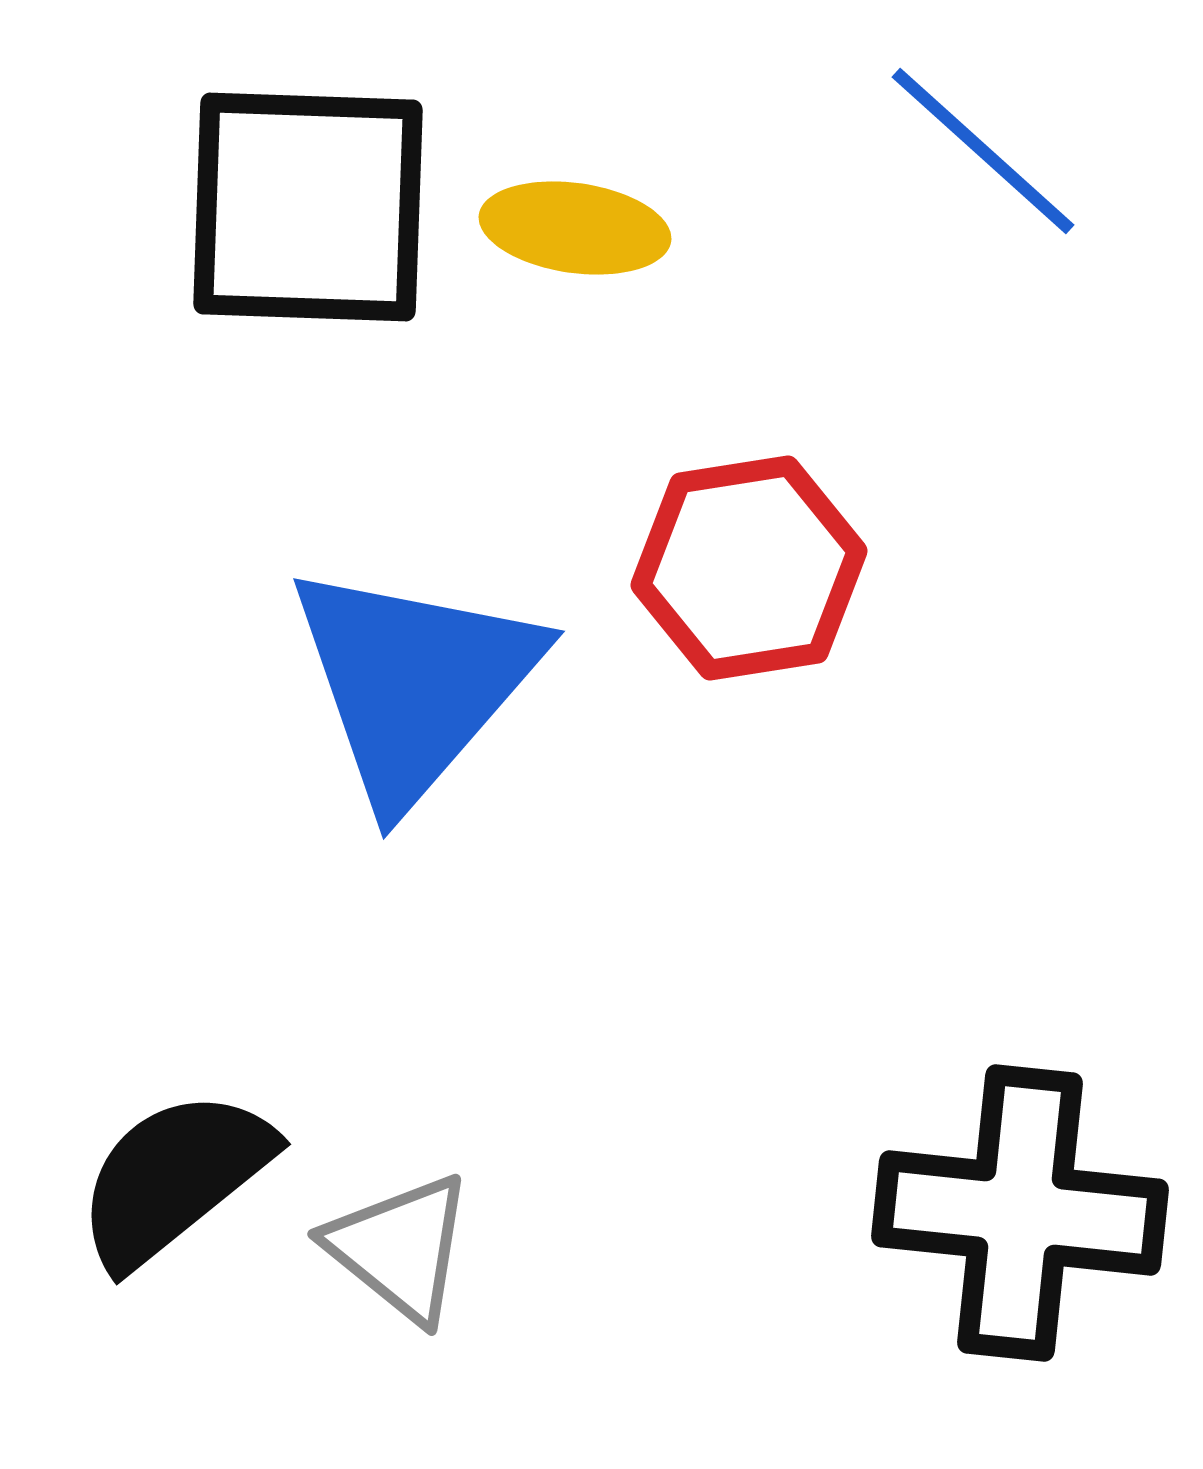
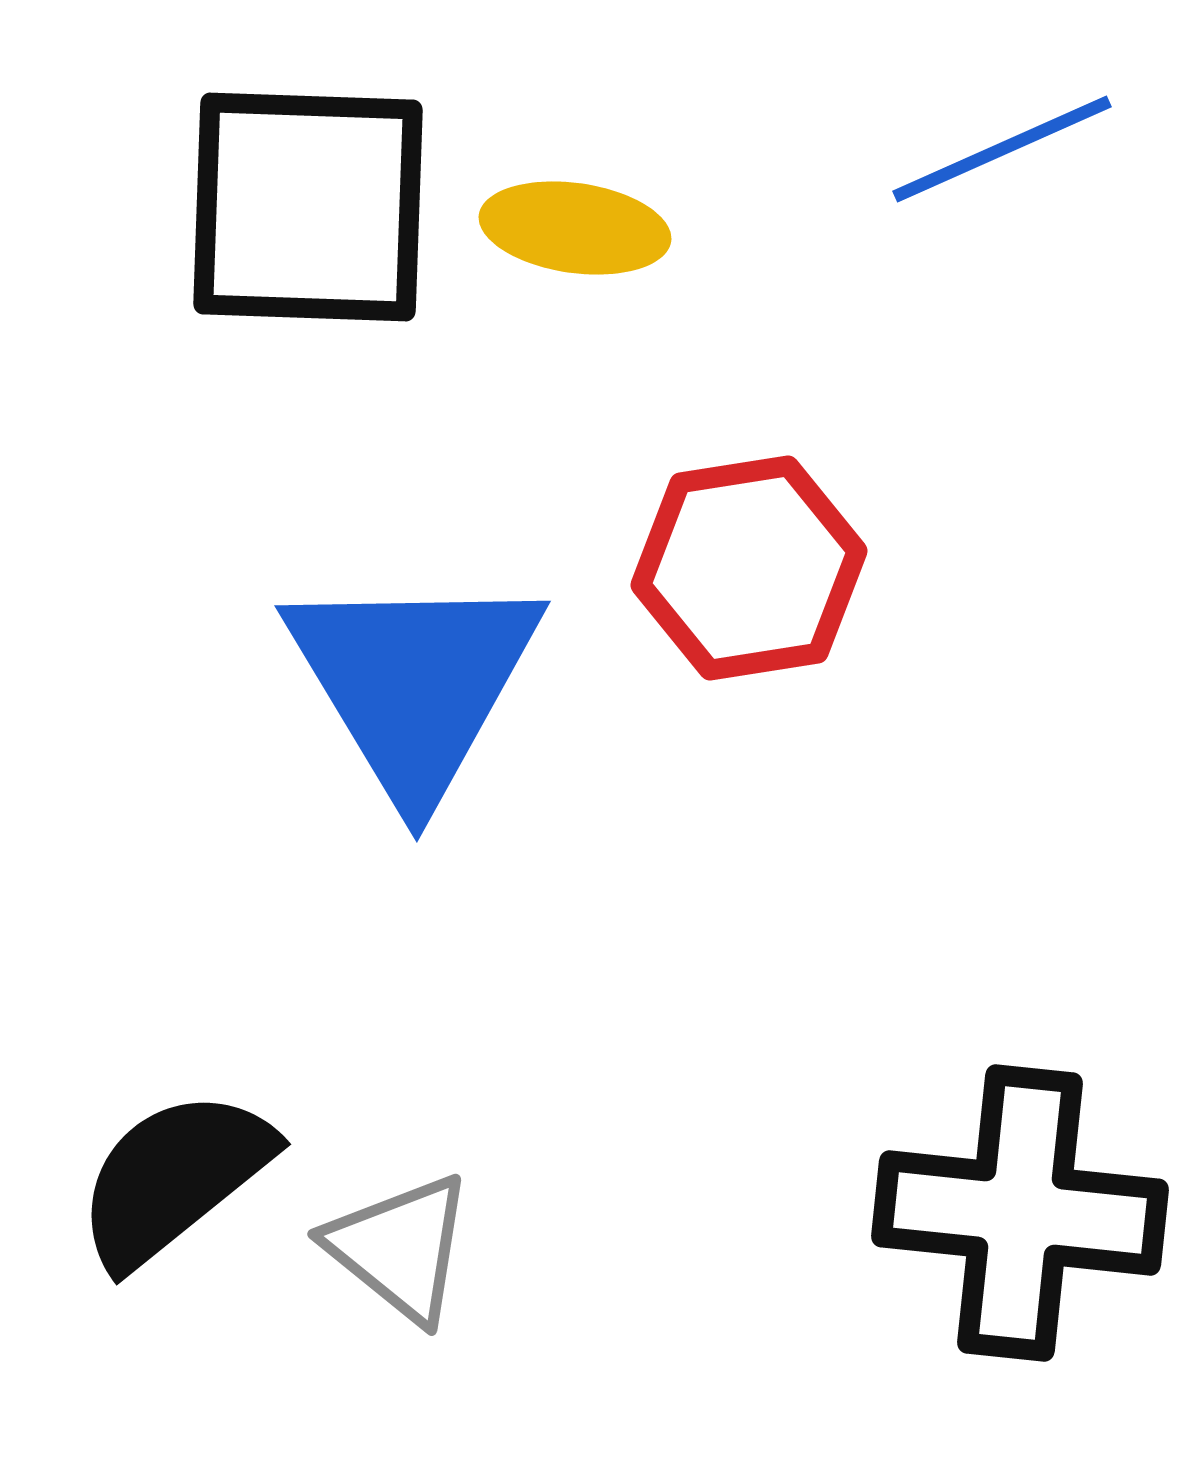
blue line: moved 19 px right, 2 px up; rotated 66 degrees counterclockwise
blue triangle: rotated 12 degrees counterclockwise
